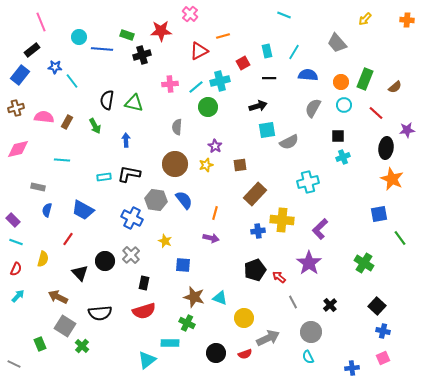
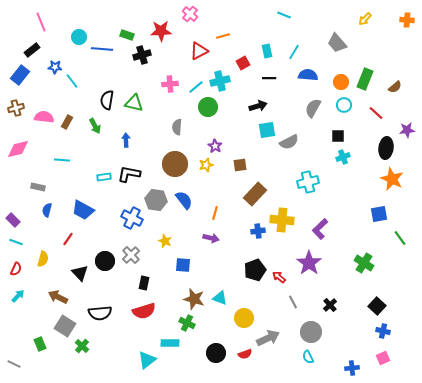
brown star at (194, 297): moved 2 px down
